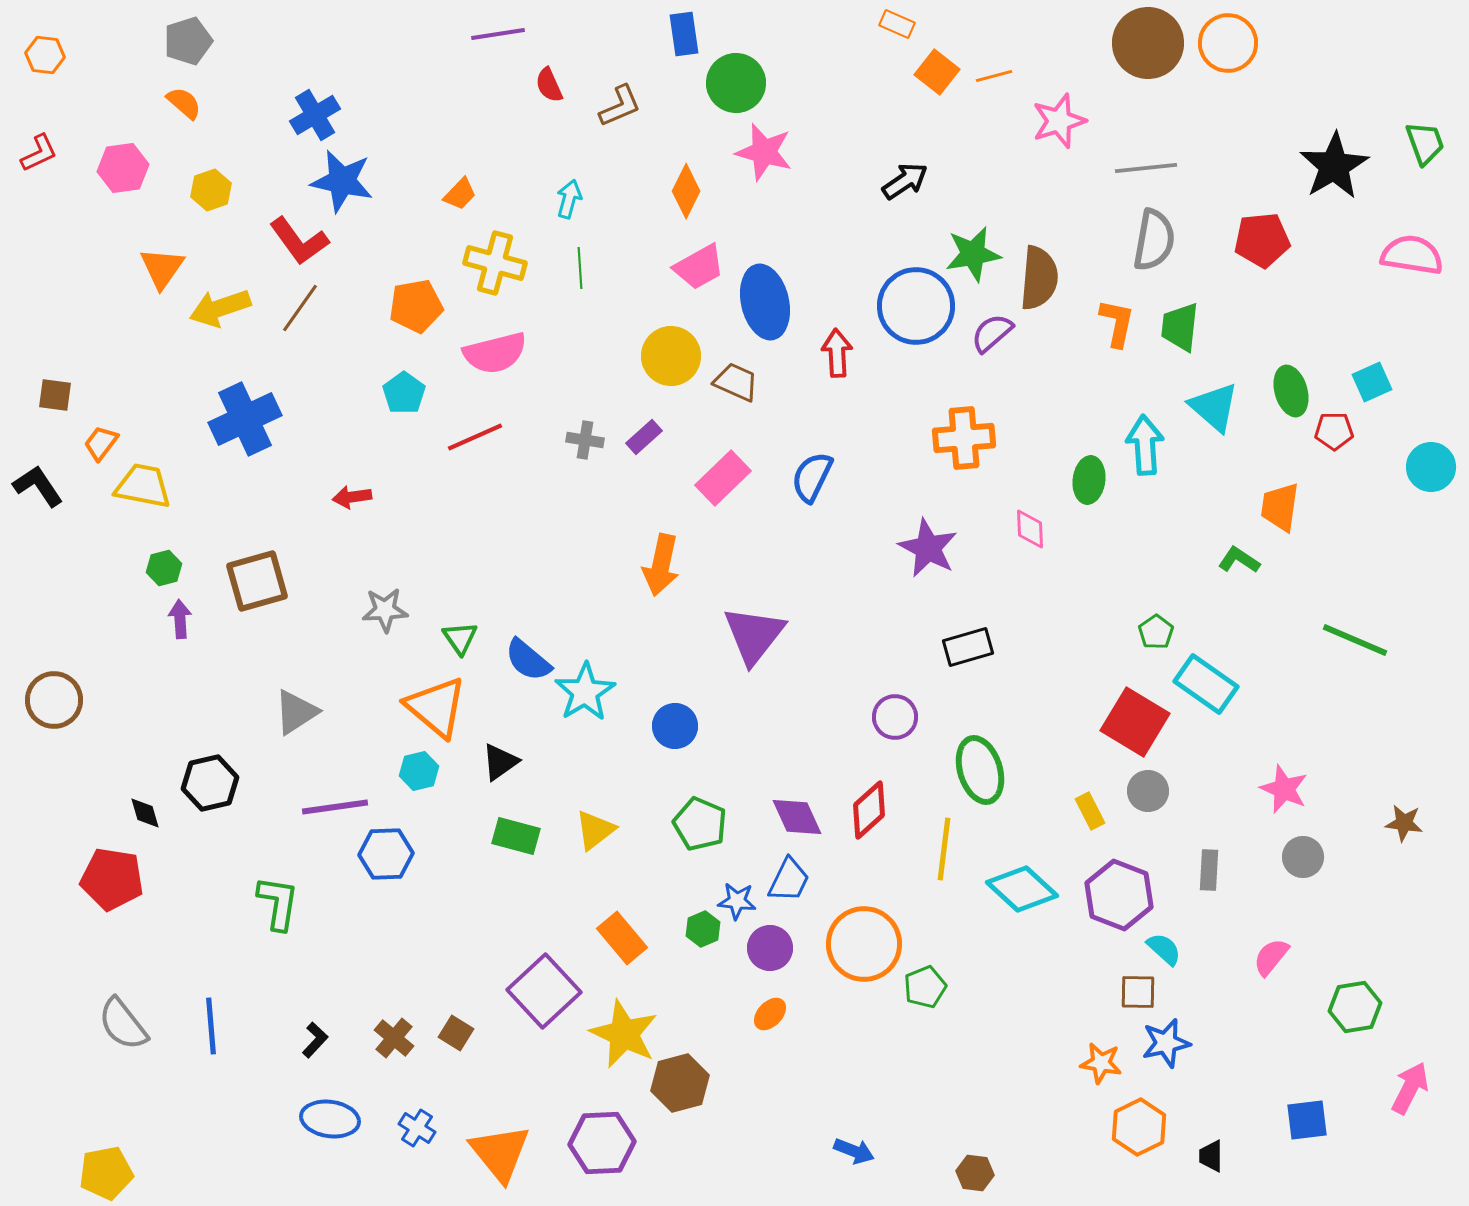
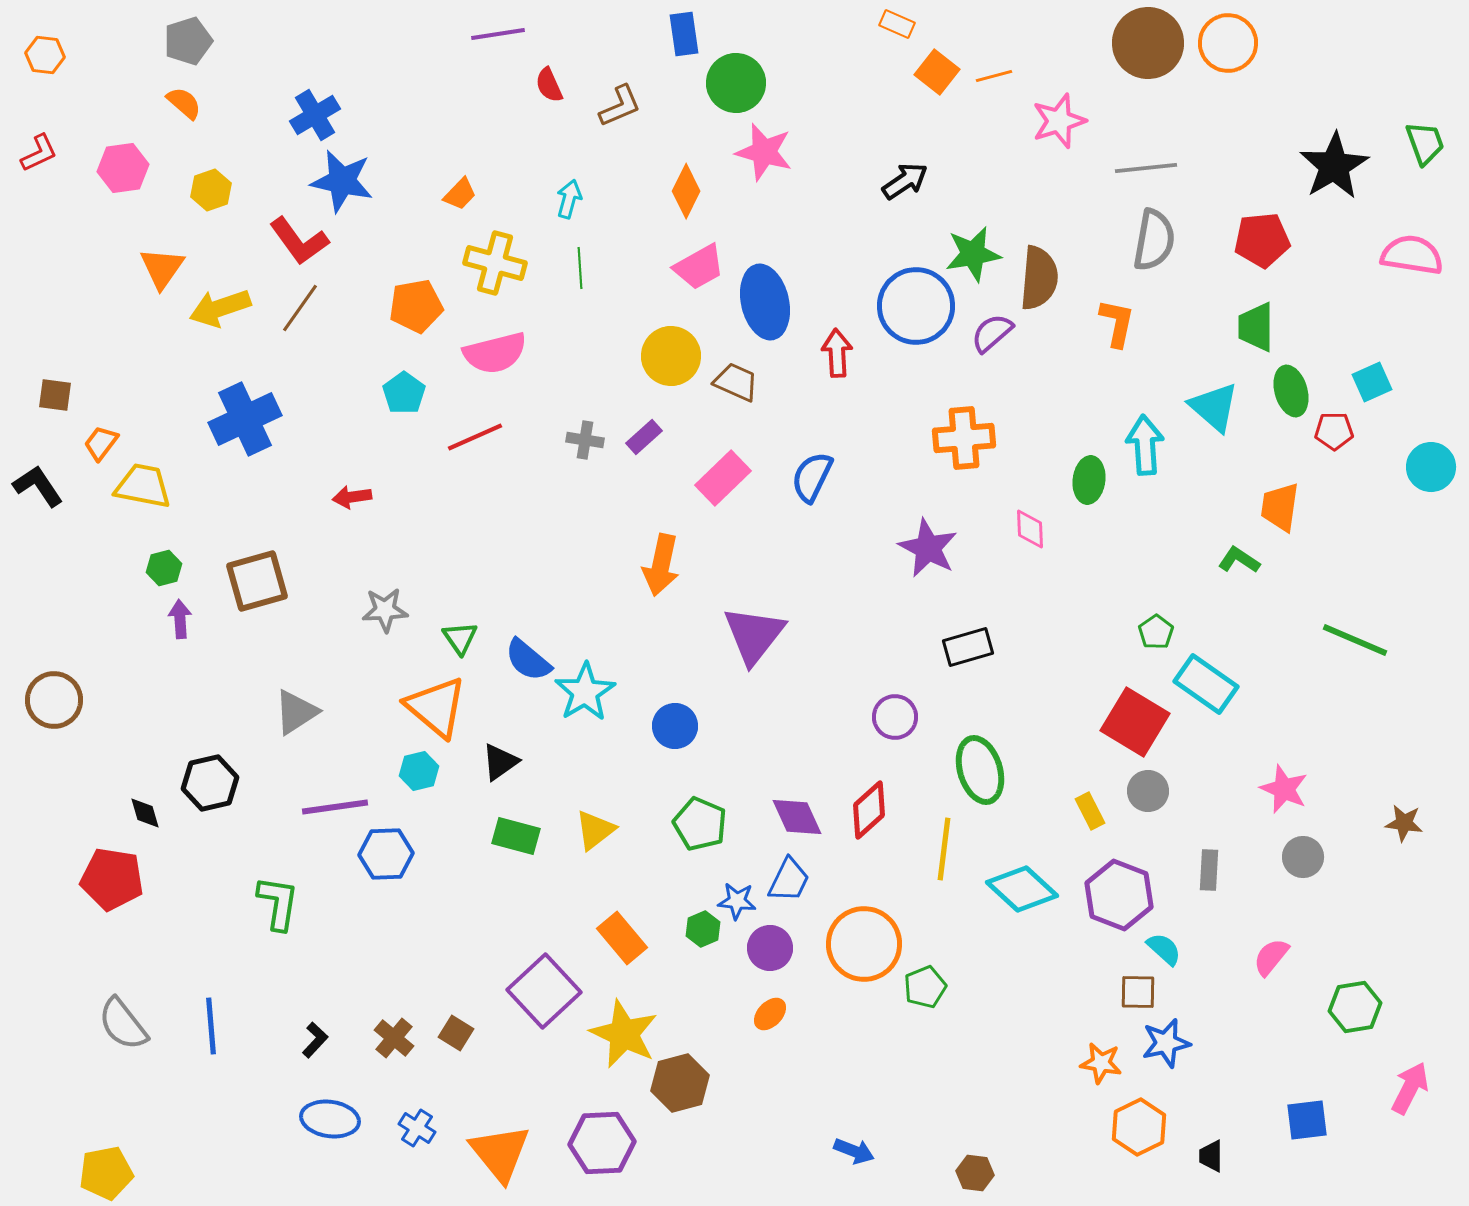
green trapezoid at (1180, 327): moved 76 px right; rotated 6 degrees counterclockwise
